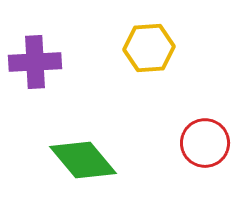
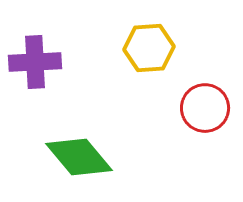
red circle: moved 35 px up
green diamond: moved 4 px left, 3 px up
